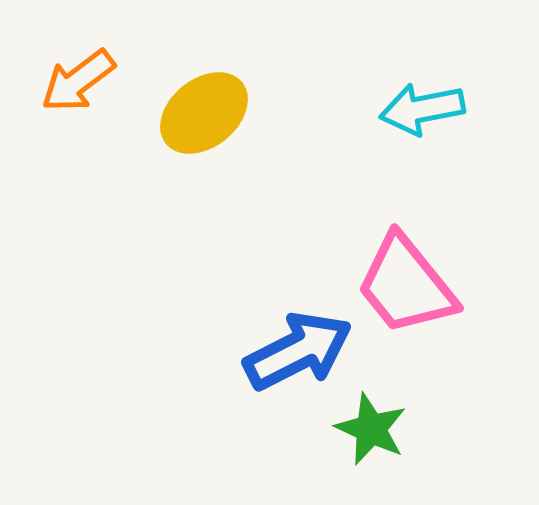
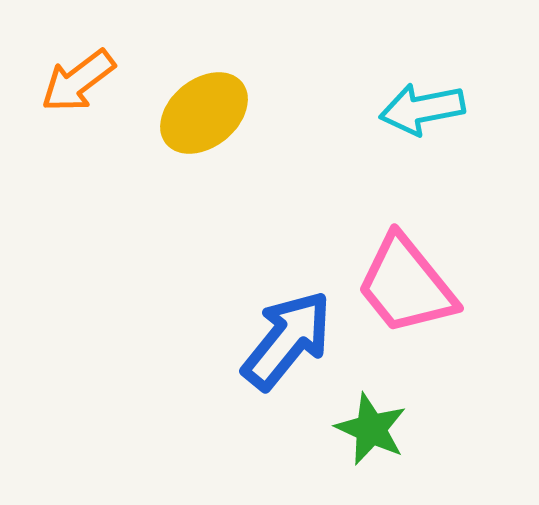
blue arrow: moved 11 px left, 11 px up; rotated 24 degrees counterclockwise
